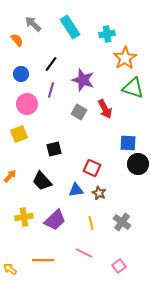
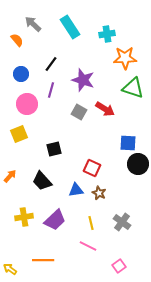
orange star: rotated 30 degrees clockwise
red arrow: rotated 30 degrees counterclockwise
pink line: moved 4 px right, 7 px up
